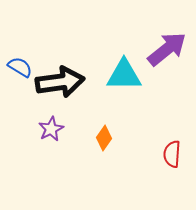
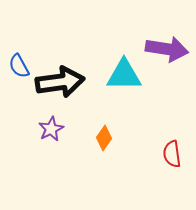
purple arrow: rotated 48 degrees clockwise
blue semicircle: moved 1 px left, 1 px up; rotated 150 degrees counterclockwise
red semicircle: rotated 12 degrees counterclockwise
